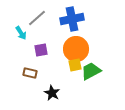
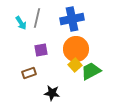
gray line: rotated 36 degrees counterclockwise
cyan arrow: moved 10 px up
yellow square: rotated 32 degrees counterclockwise
brown rectangle: moved 1 px left; rotated 32 degrees counterclockwise
black star: rotated 21 degrees counterclockwise
